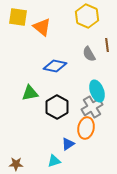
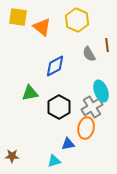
yellow hexagon: moved 10 px left, 4 px down
blue diamond: rotated 40 degrees counterclockwise
cyan ellipse: moved 4 px right
black hexagon: moved 2 px right
blue triangle: rotated 24 degrees clockwise
brown star: moved 4 px left, 8 px up
